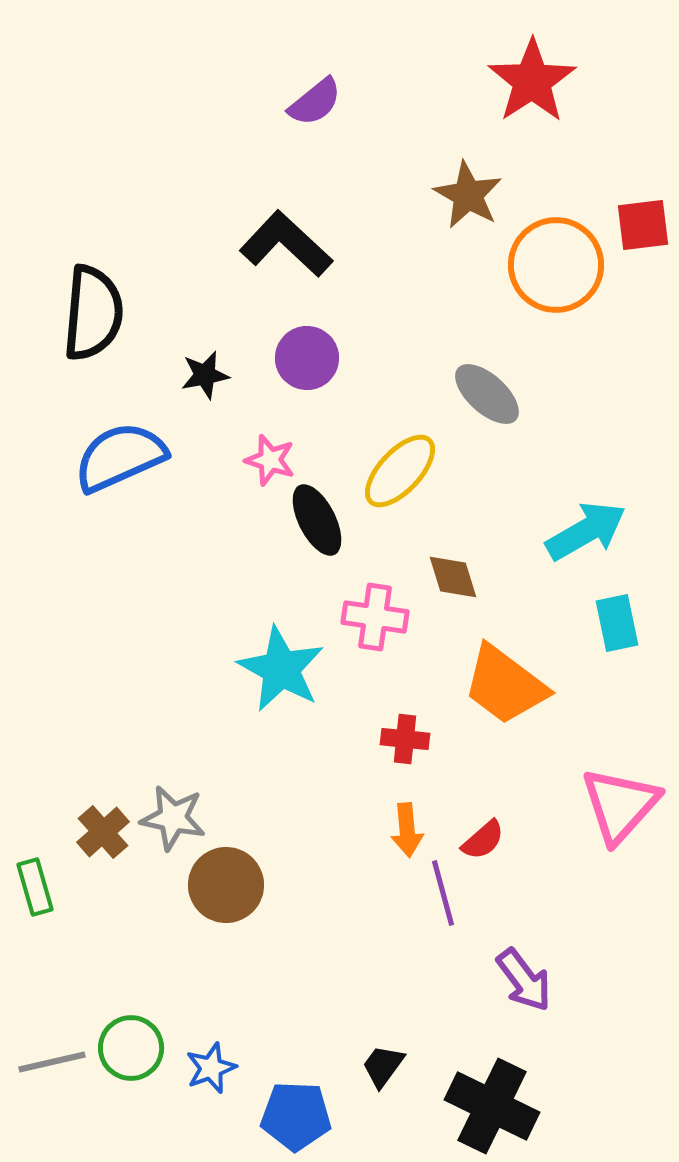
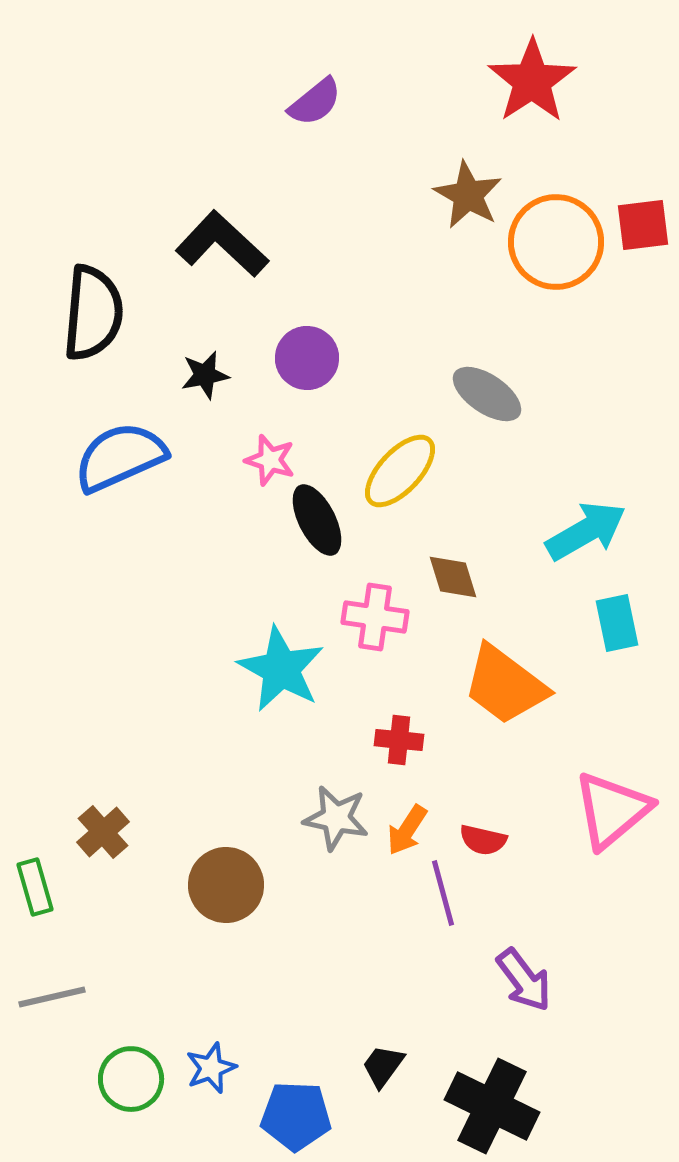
black L-shape: moved 64 px left
orange circle: moved 23 px up
gray ellipse: rotated 8 degrees counterclockwise
red cross: moved 6 px left, 1 px down
pink triangle: moved 8 px left, 5 px down; rotated 8 degrees clockwise
gray star: moved 163 px right
orange arrow: rotated 38 degrees clockwise
red semicircle: rotated 54 degrees clockwise
green circle: moved 31 px down
gray line: moved 65 px up
